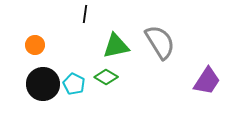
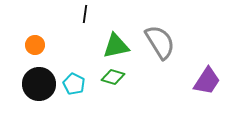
green diamond: moved 7 px right; rotated 15 degrees counterclockwise
black circle: moved 4 px left
